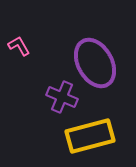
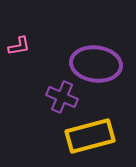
pink L-shape: rotated 110 degrees clockwise
purple ellipse: moved 1 px right, 1 px down; rotated 54 degrees counterclockwise
